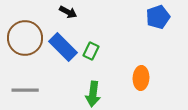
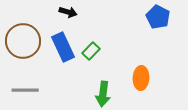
black arrow: rotated 12 degrees counterclockwise
blue pentagon: rotated 25 degrees counterclockwise
brown circle: moved 2 px left, 3 px down
blue rectangle: rotated 20 degrees clockwise
green rectangle: rotated 18 degrees clockwise
green arrow: moved 10 px right
